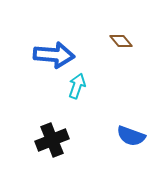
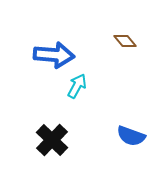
brown diamond: moved 4 px right
cyan arrow: rotated 10 degrees clockwise
black cross: rotated 24 degrees counterclockwise
